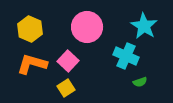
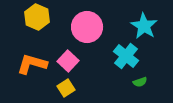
yellow hexagon: moved 7 px right, 12 px up
cyan cross: rotated 15 degrees clockwise
